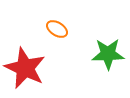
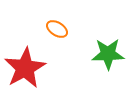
red star: rotated 18 degrees clockwise
